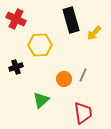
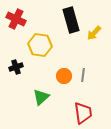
yellow hexagon: rotated 10 degrees clockwise
gray line: rotated 16 degrees counterclockwise
orange circle: moved 3 px up
green triangle: moved 3 px up
